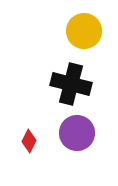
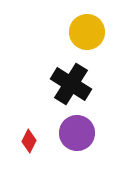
yellow circle: moved 3 px right, 1 px down
black cross: rotated 18 degrees clockwise
